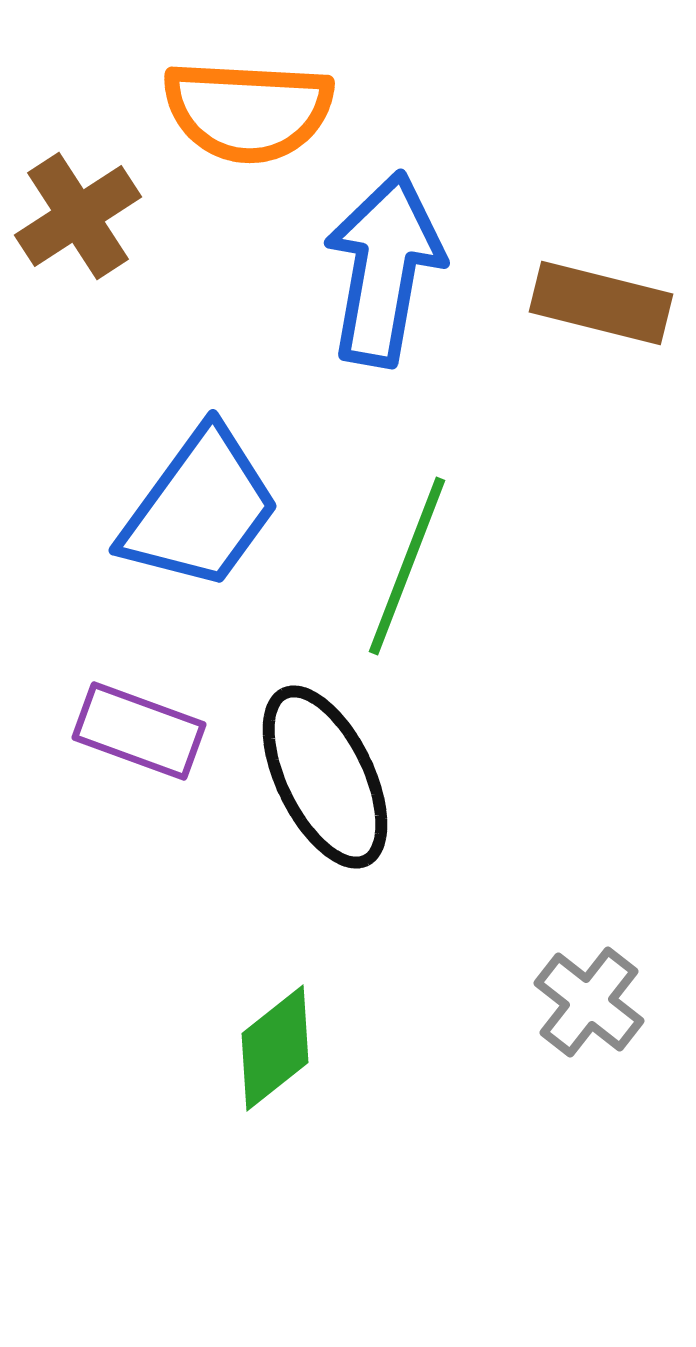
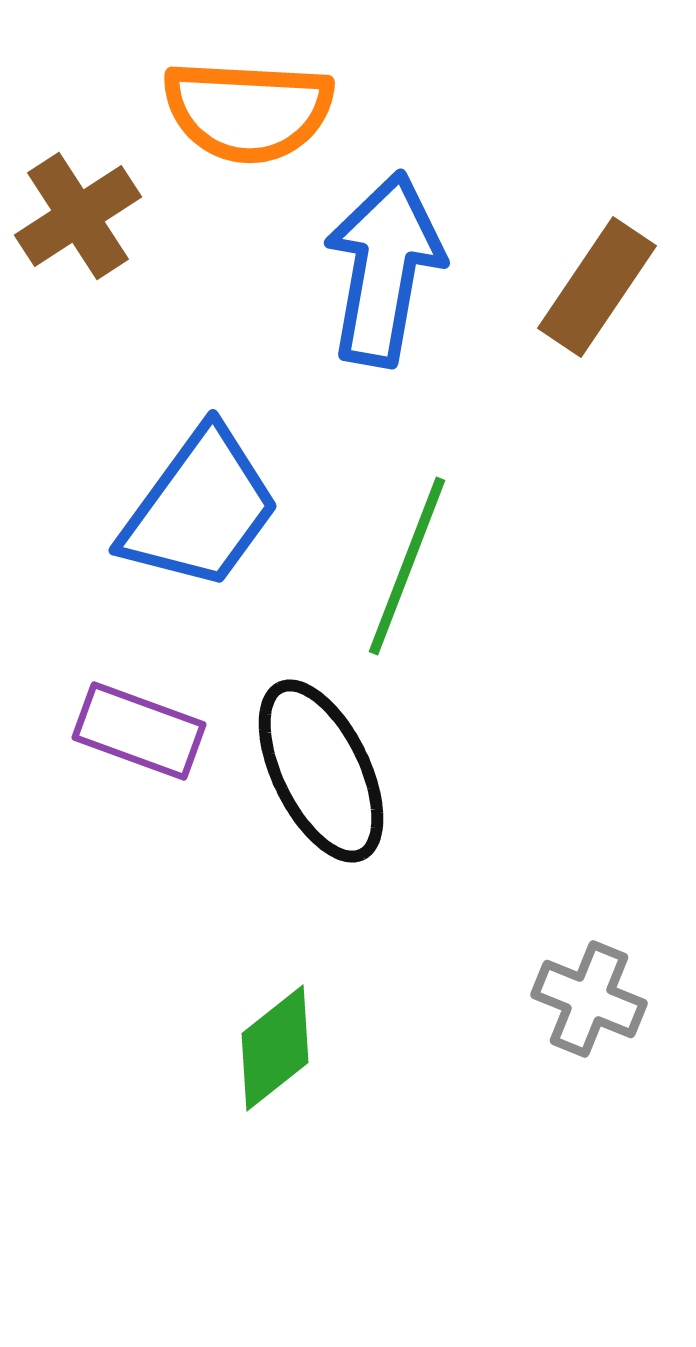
brown rectangle: moved 4 px left, 16 px up; rotated 70 degrees counterclockwise
black ellipse: moved 4 px left, 6 px up
gray cross: moved 3 px up; rotated 16 degrees counterclockwise
